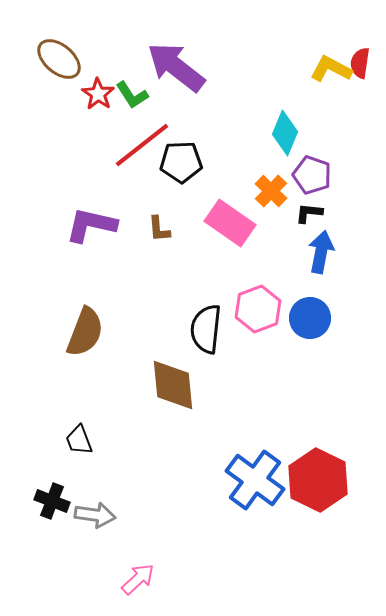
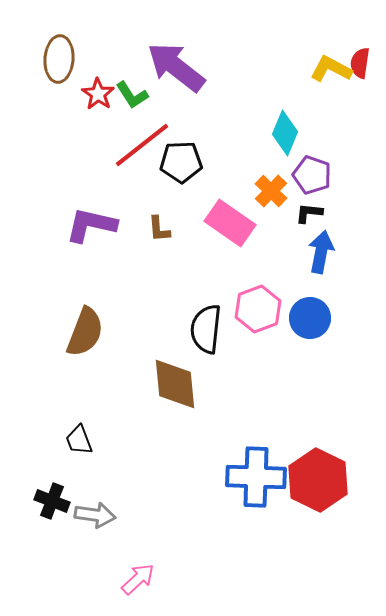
brown ellipse: rotated 54 degrees clockwise
brown diamond: moved 2 px right, 1 px up
blue cross: moved 1 px right, 3 px up; rotated 34 degrees counterclockwise
